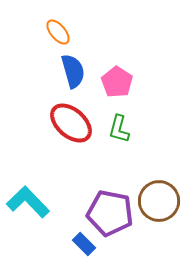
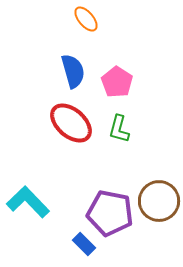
orange ellipse: moved 28 px right, 13 px up
